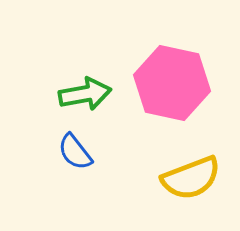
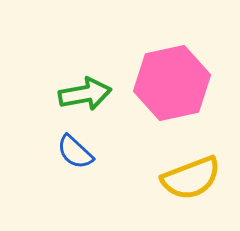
pink hexagon: rotated 24 degrees counterclockwise
blue semicircle: rotated 9 degrees counterclockwise
